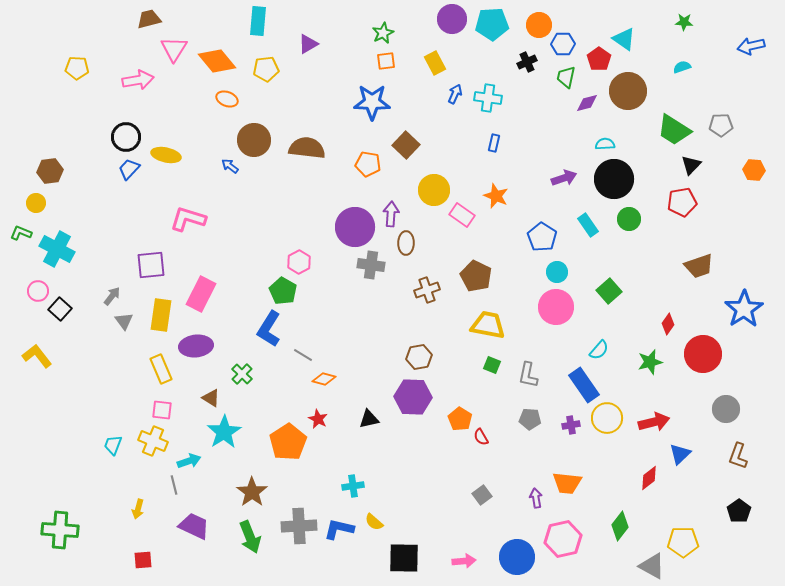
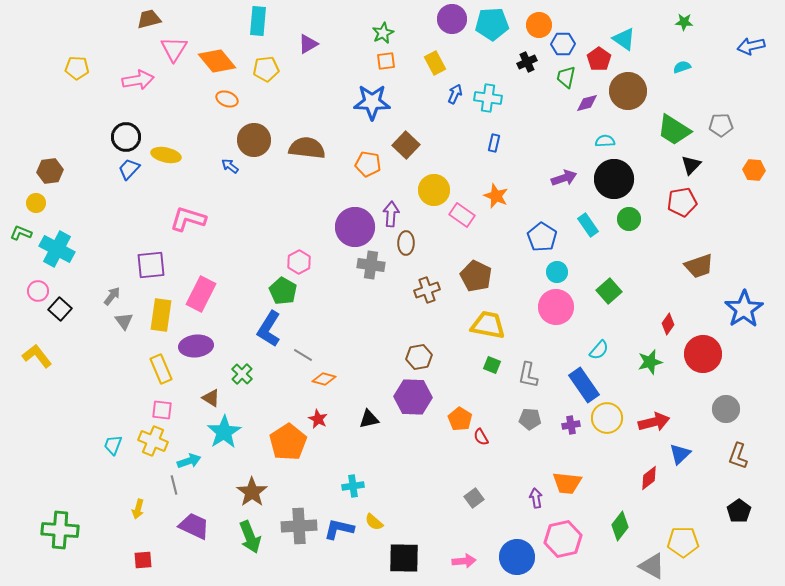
cyan semicircle at (605, 144): moved 3 px up
gray square at (482, 495): moved 8 px left, 3 px down
